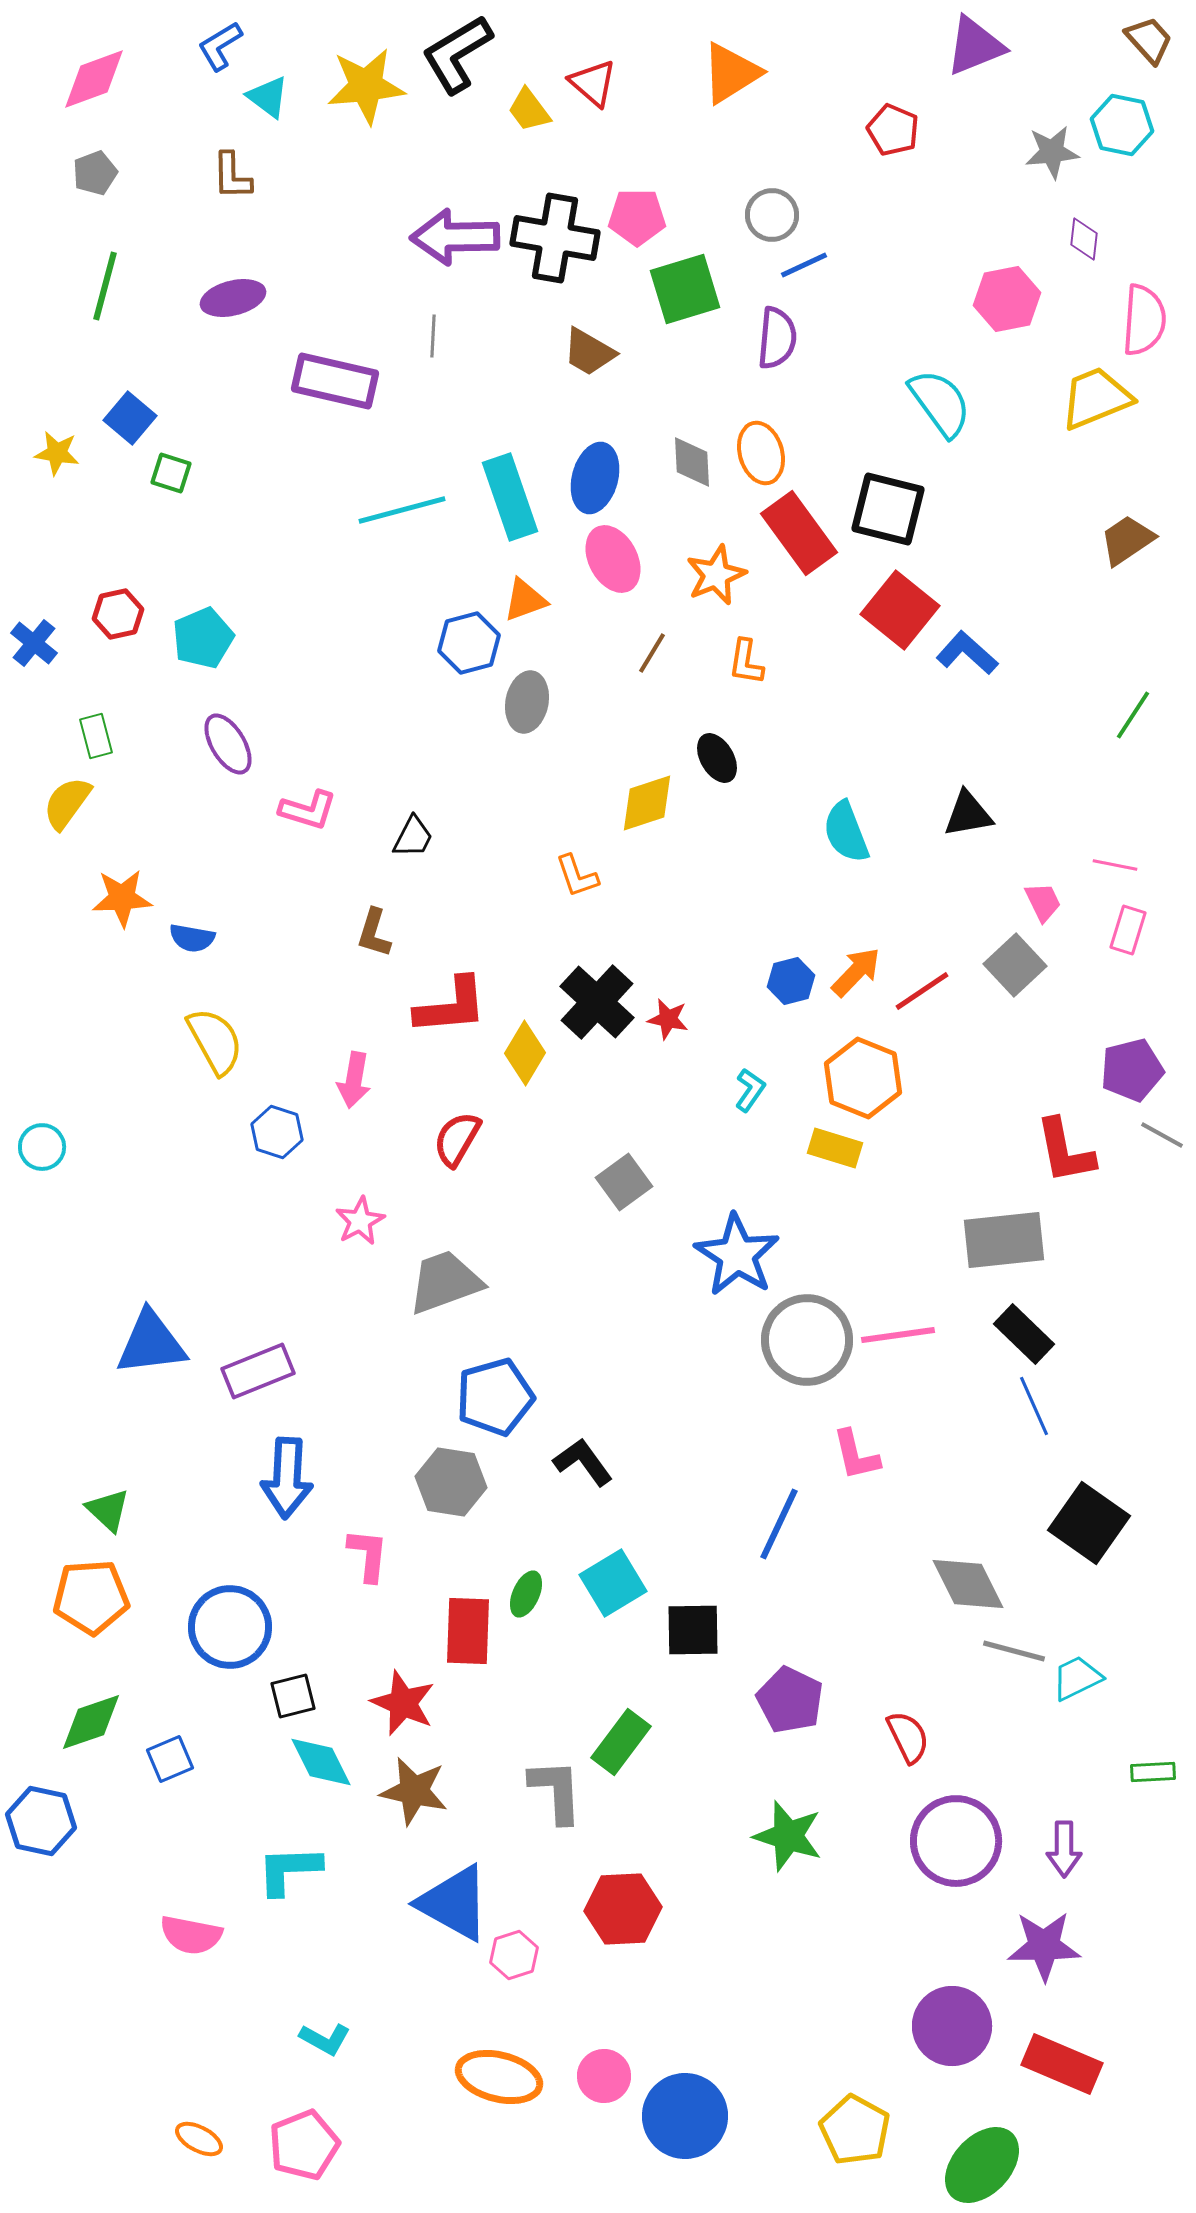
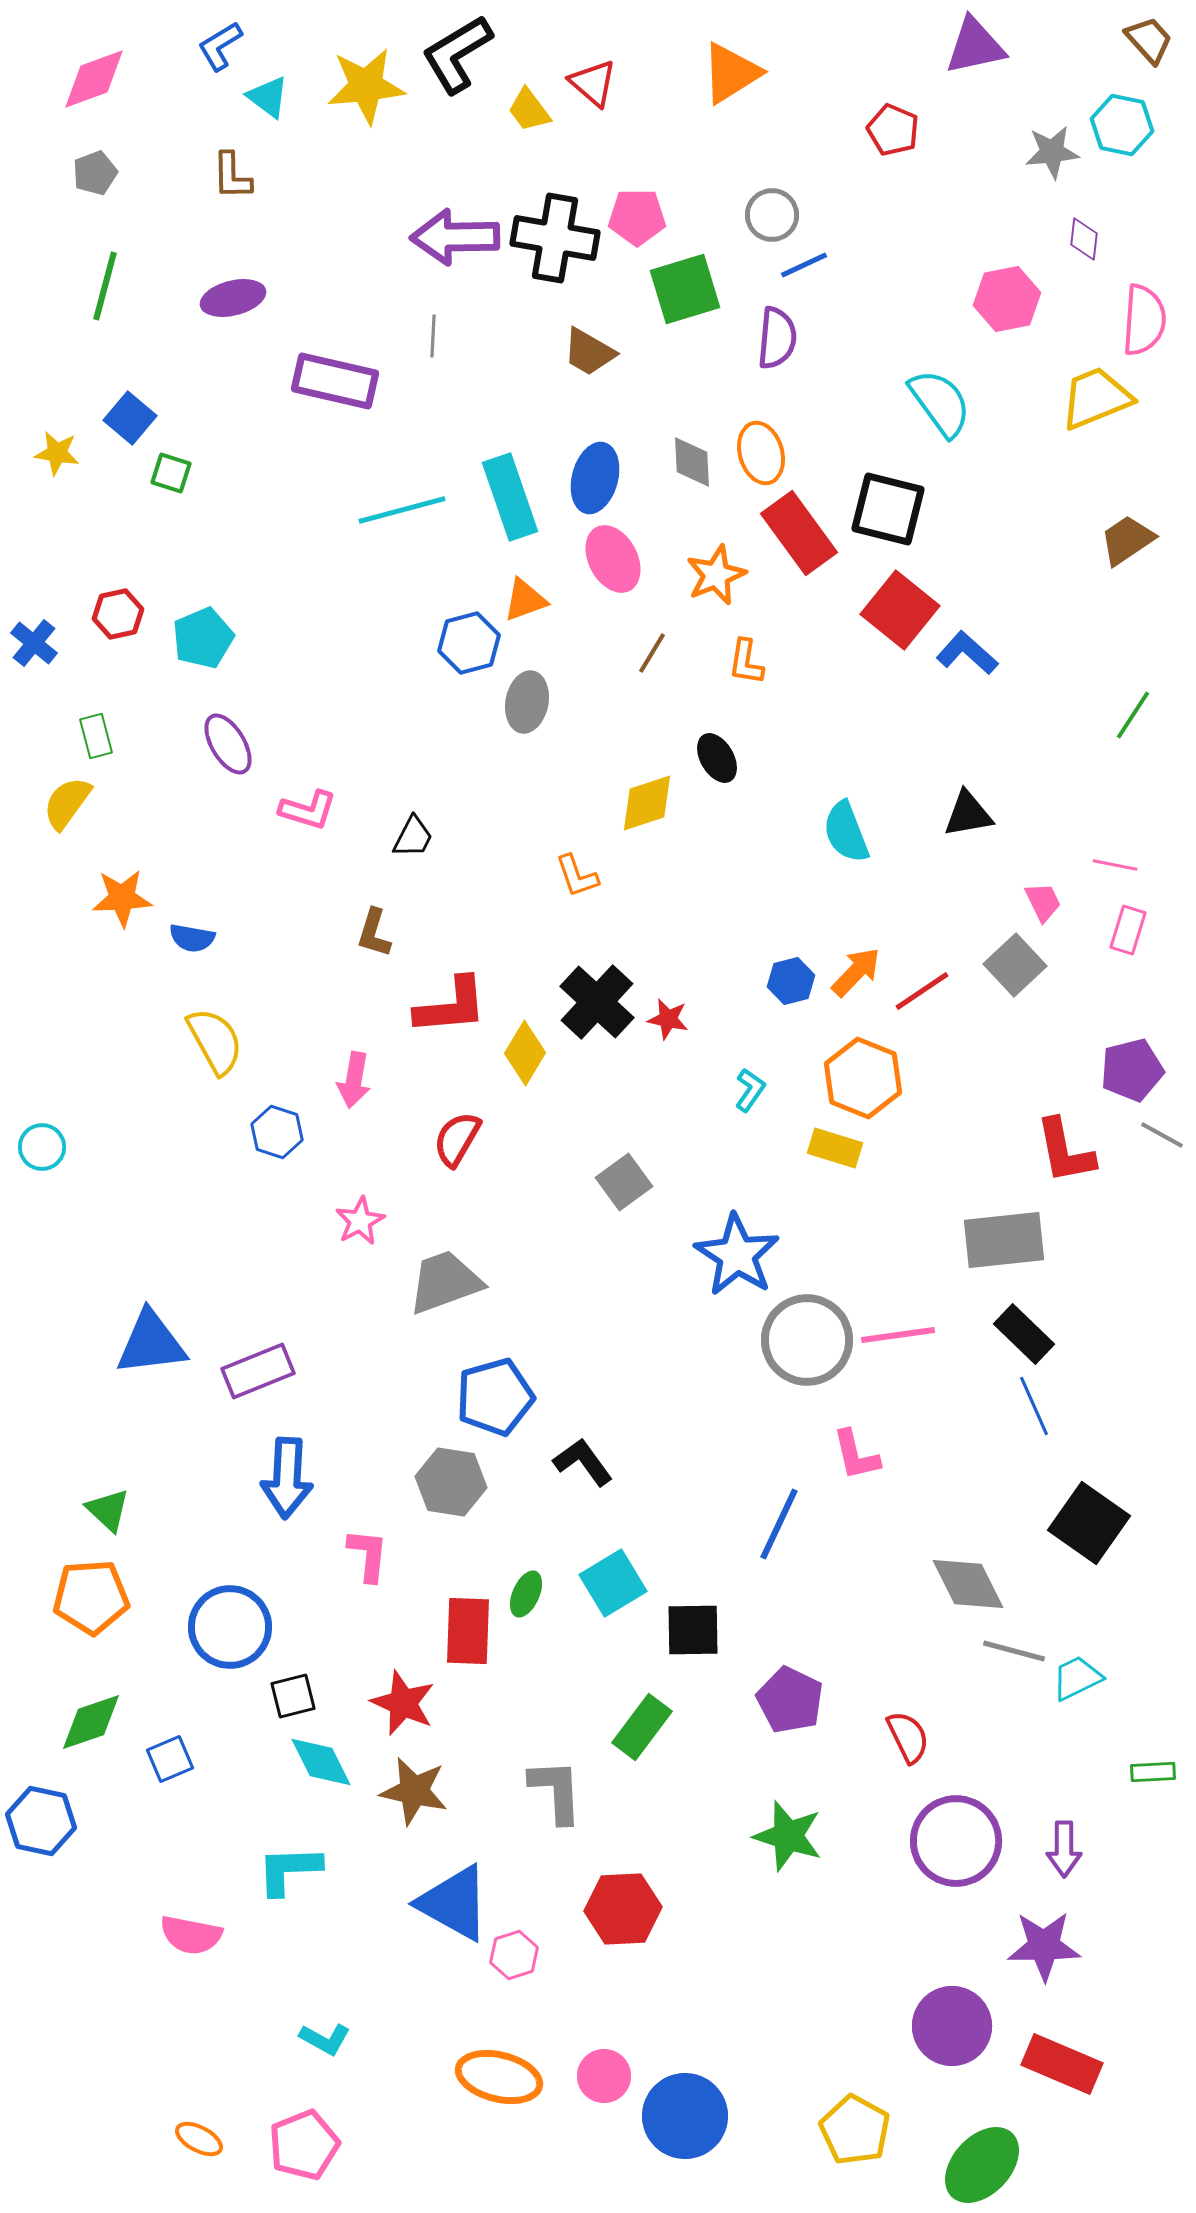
purple triangle at (975, 46): rotated 10 degrees clockwise
green rectangle at (621, 1742): moved 21 px right, 15 px up
